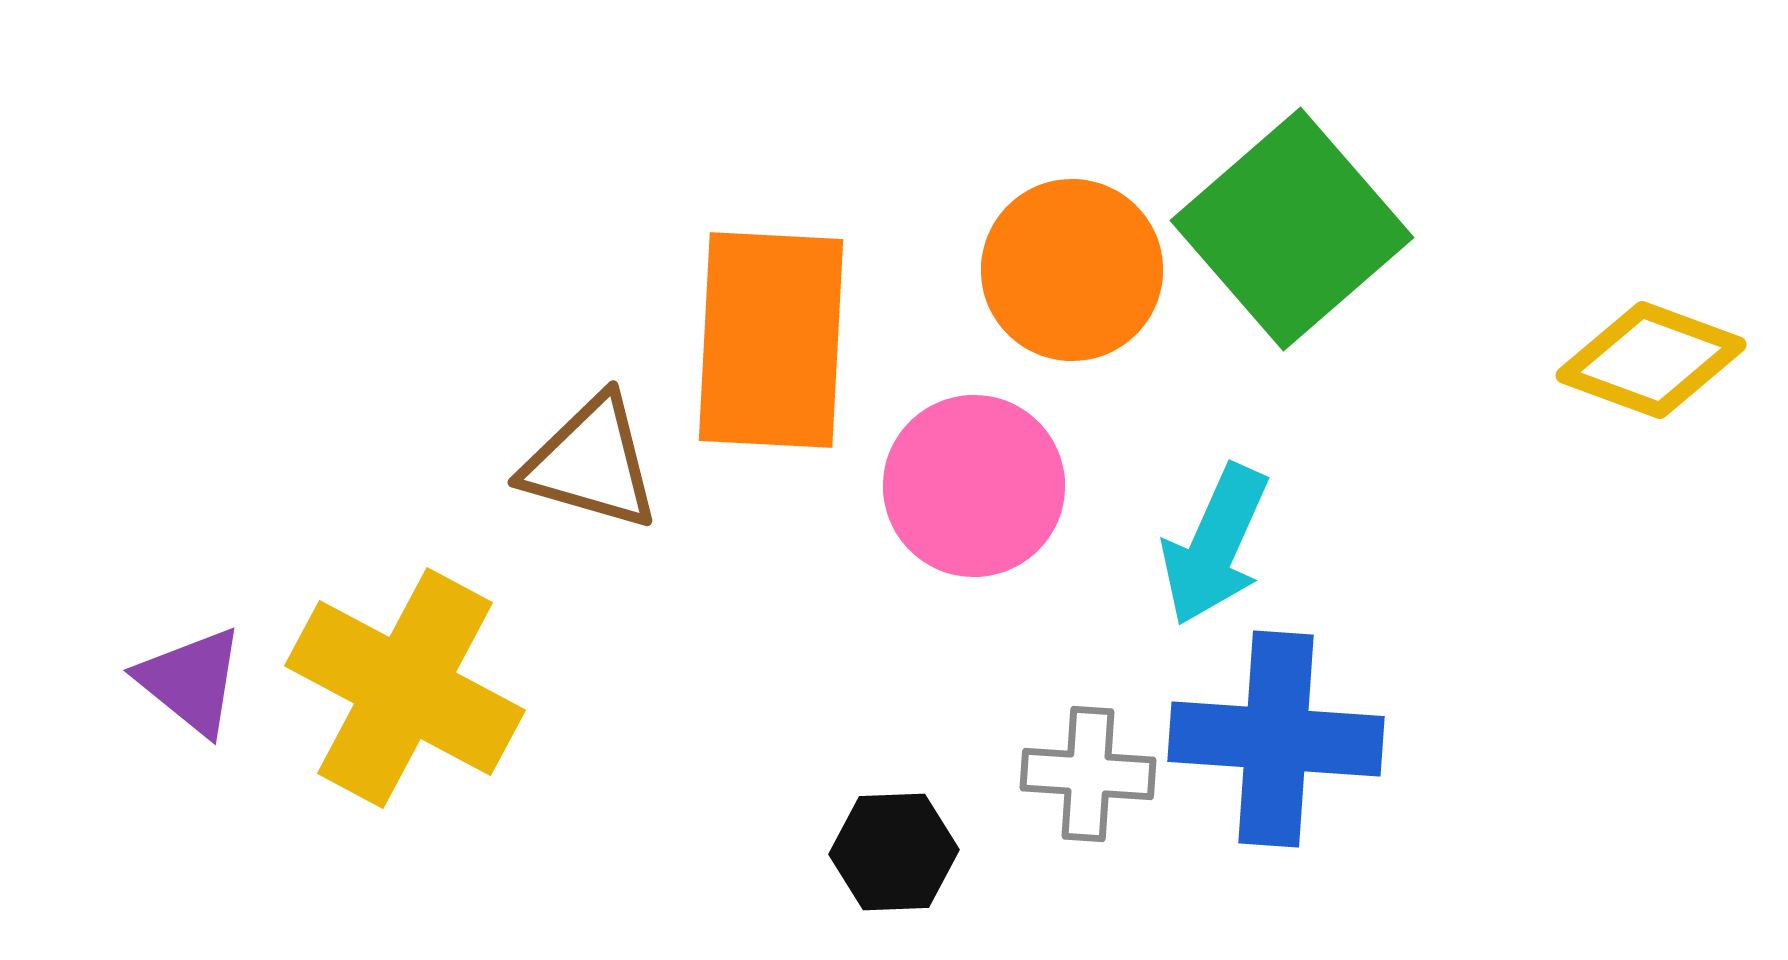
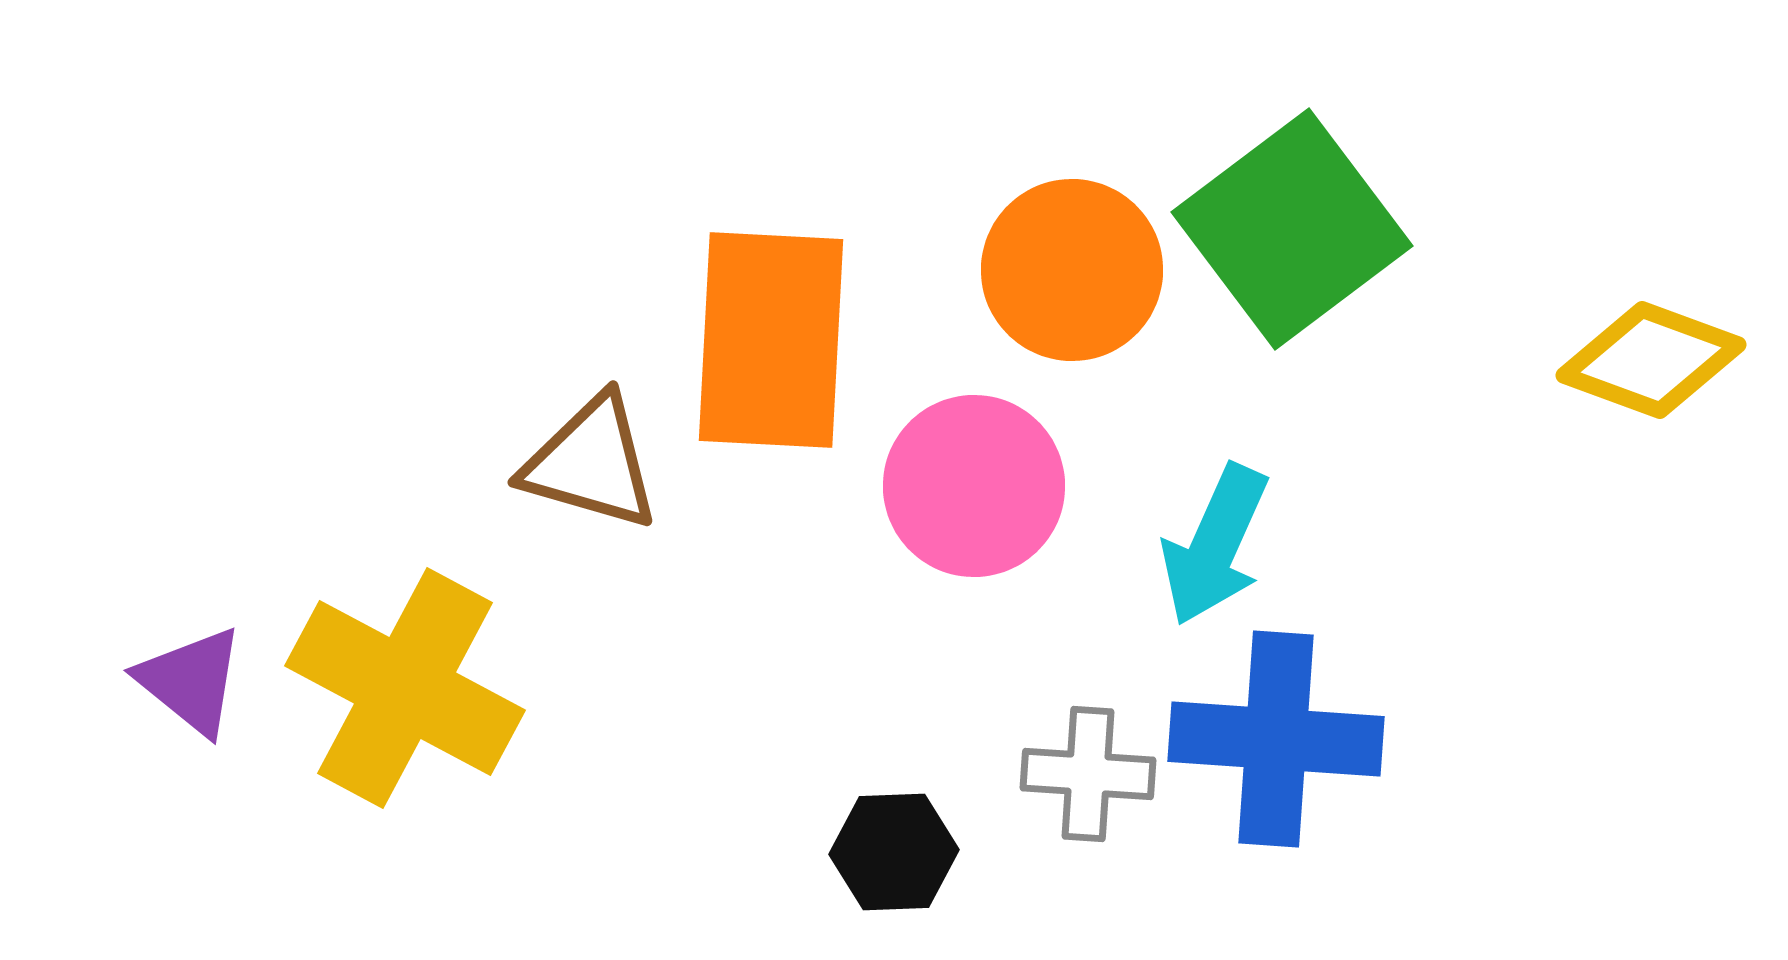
green square: rotated 4 degrees clockwise
